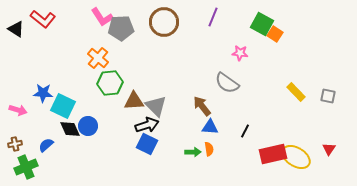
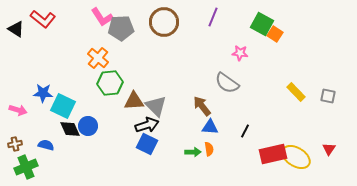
blue semicircle: rotated 56 degrees clockwise
